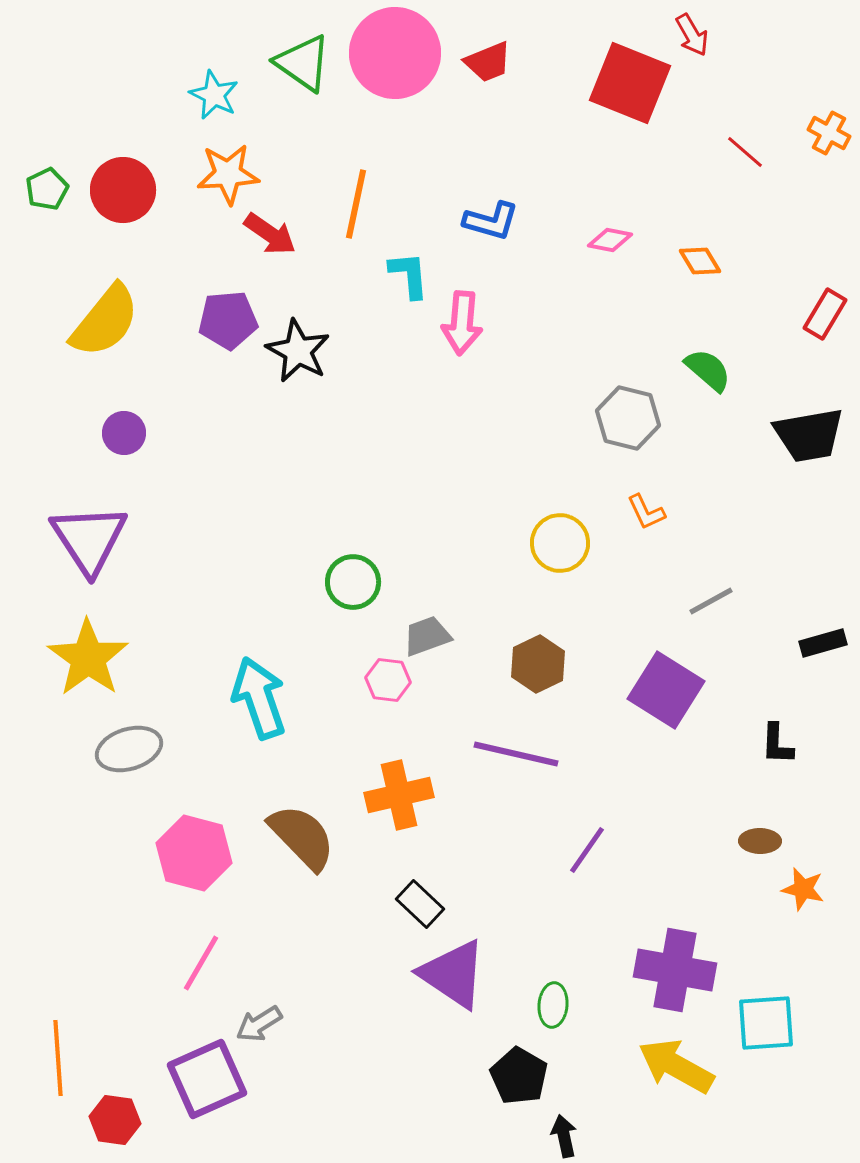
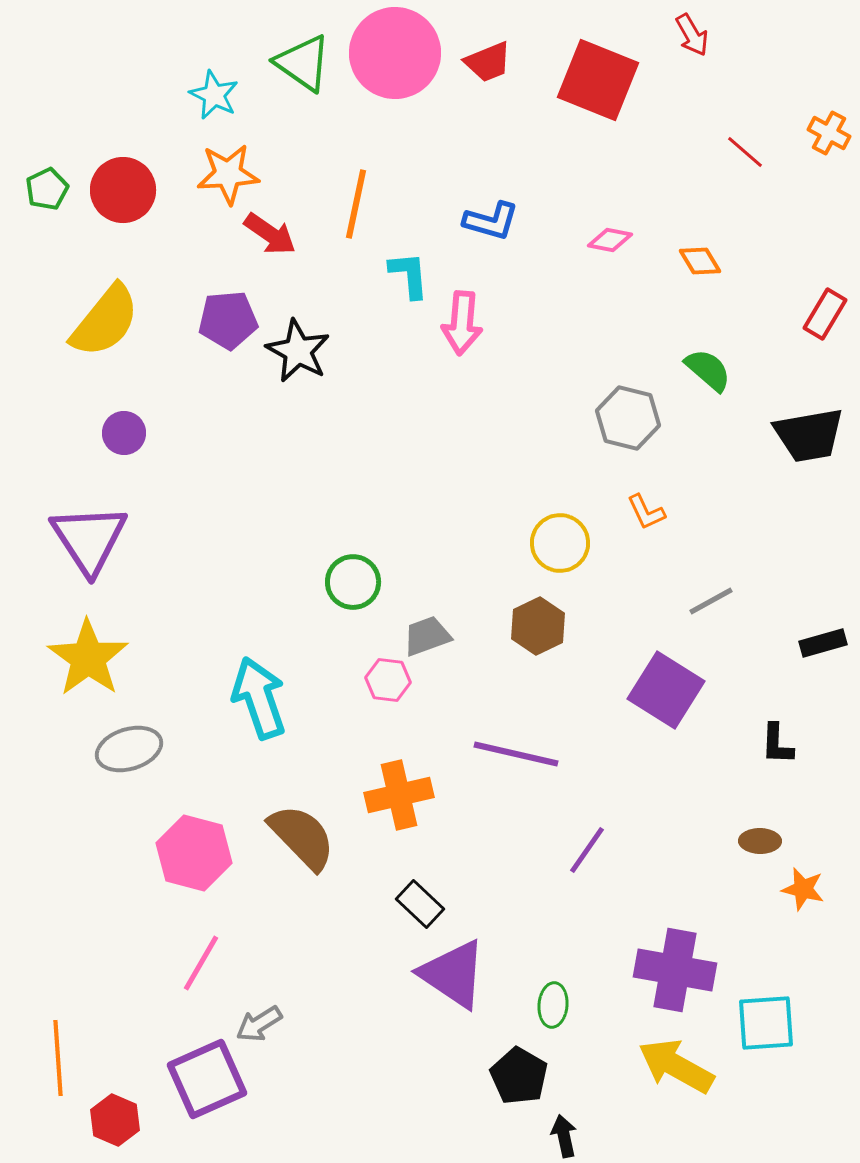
red square at (630, 83): moved 32 px left, 3 px up
brown hexagon at (538, 664): moved 38 px up
red hexagon at (115, 1120): rotated 15 degrees clockwise
